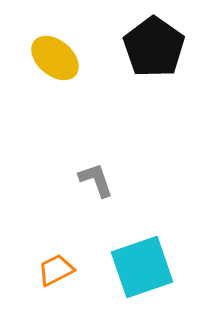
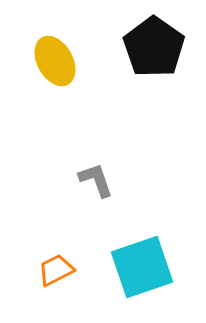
yellow ellipse: moved 3 px down; rotated 21 degrees clockwise
